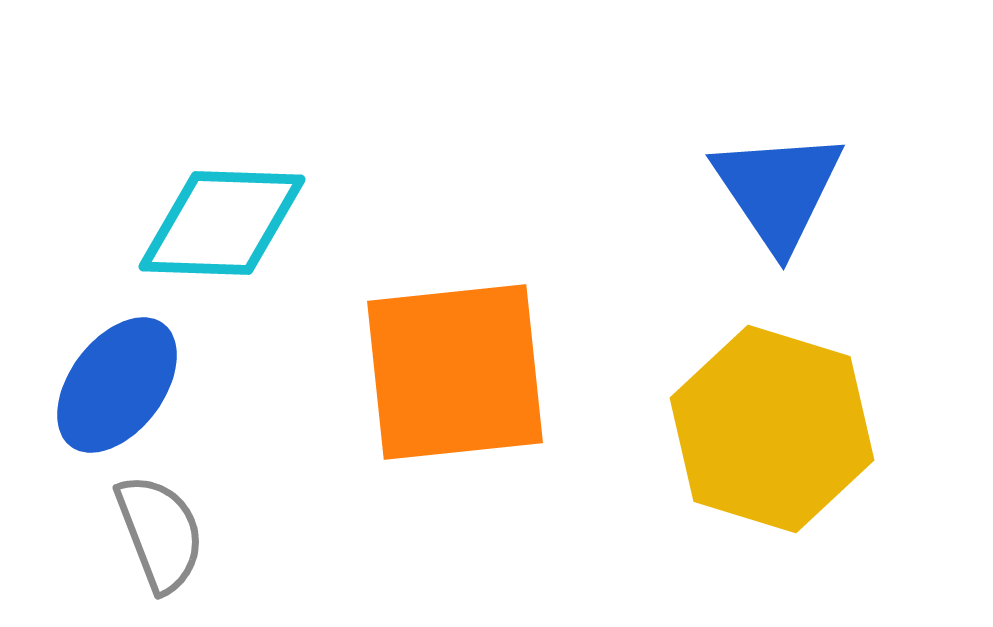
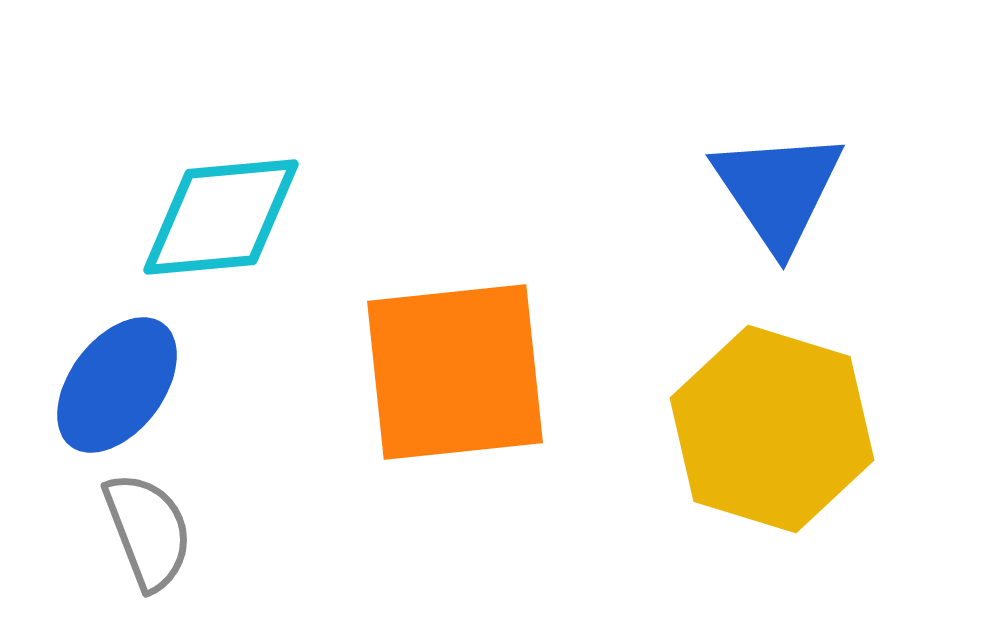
cyan diamond: moved 1 px left, 6 px up; rotated 7 degrees counterclockwise
gray semicircle: moved 12 px left, 2 px up
